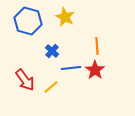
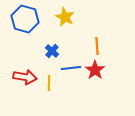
blue hexagon: moved 3 px left, 2 px up
red arrow: moved 3 px up; rotated 45 degrees counterclockwise
yellow line: moved 2 px left, 4 px up; rotated 49 degrees counterclockwise
